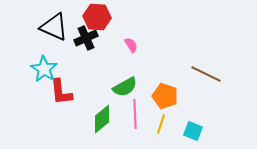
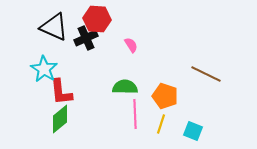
red hexagon: moved 2 px down
green semicircle: rotated 150 degrees counterclockwise
green diamond: moved 42 px left
